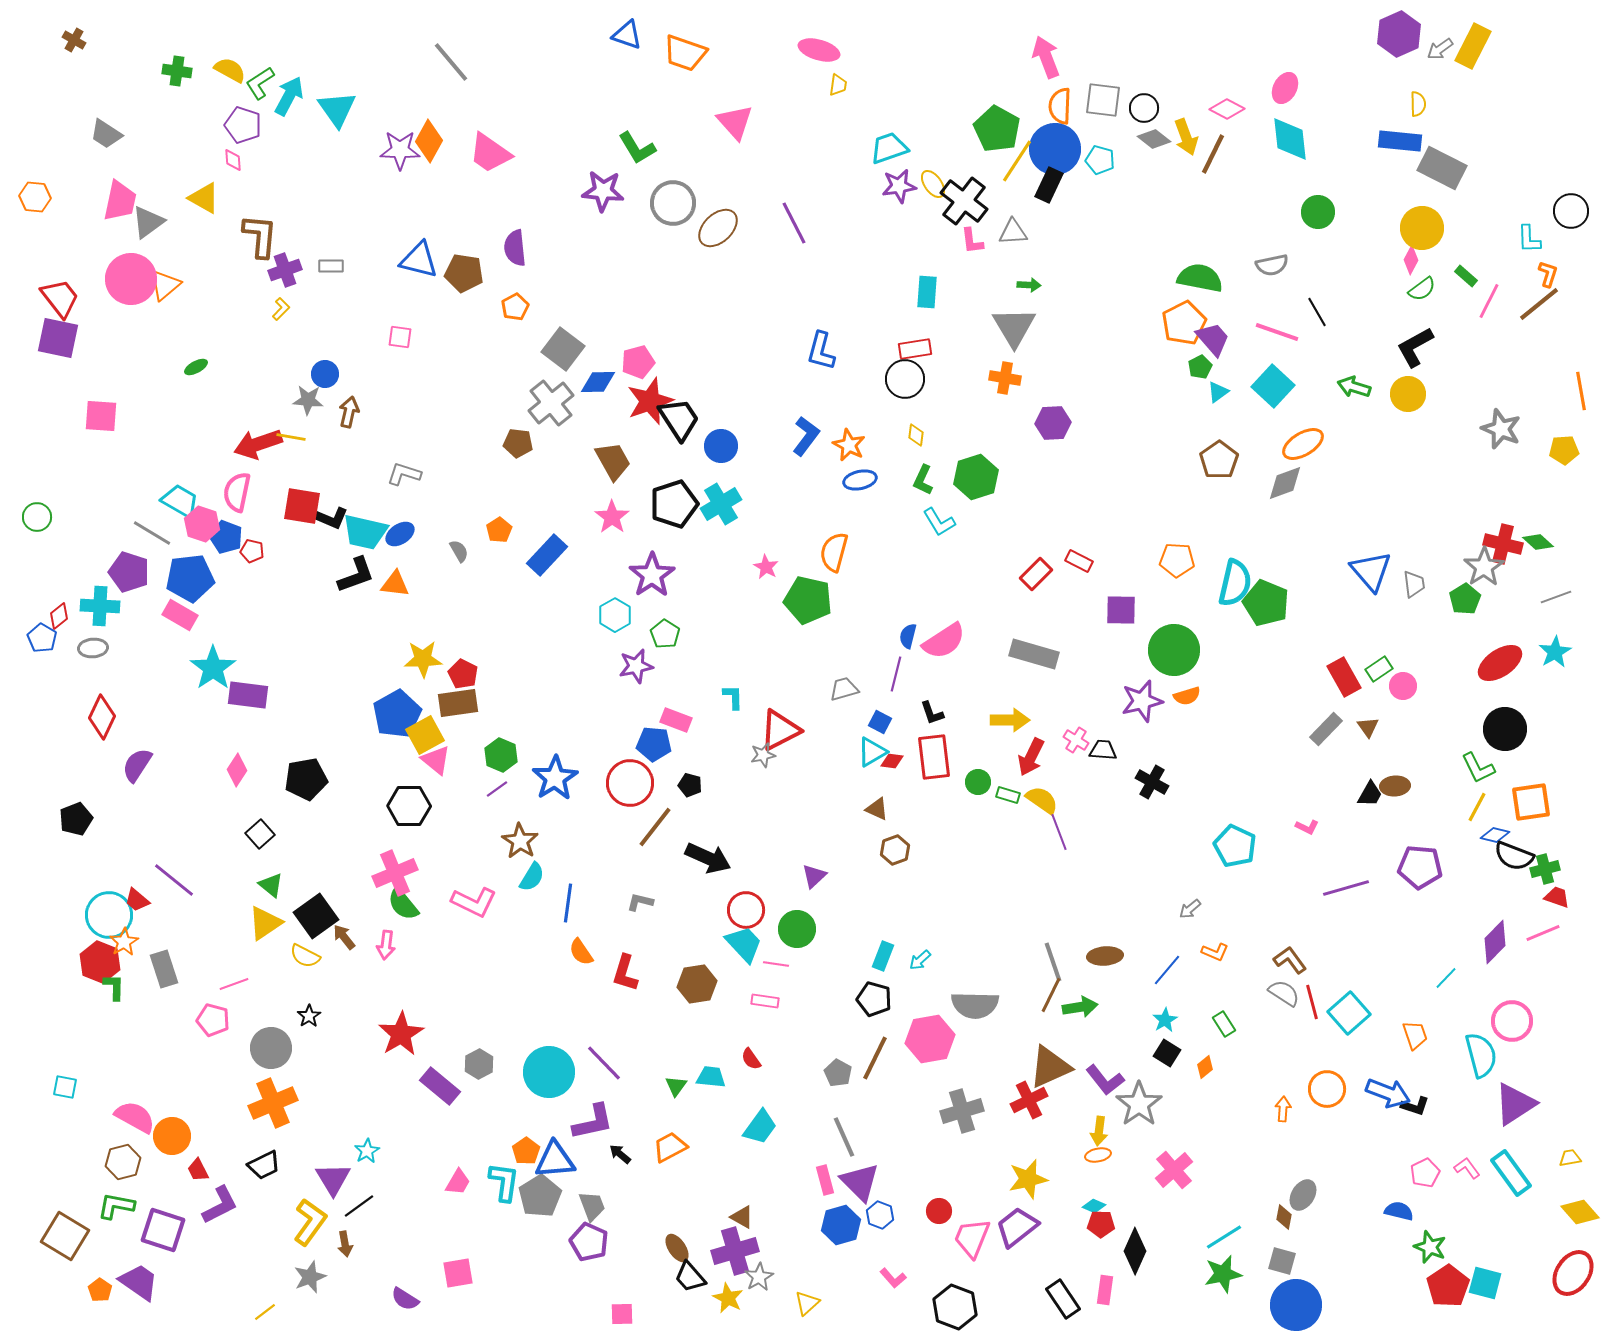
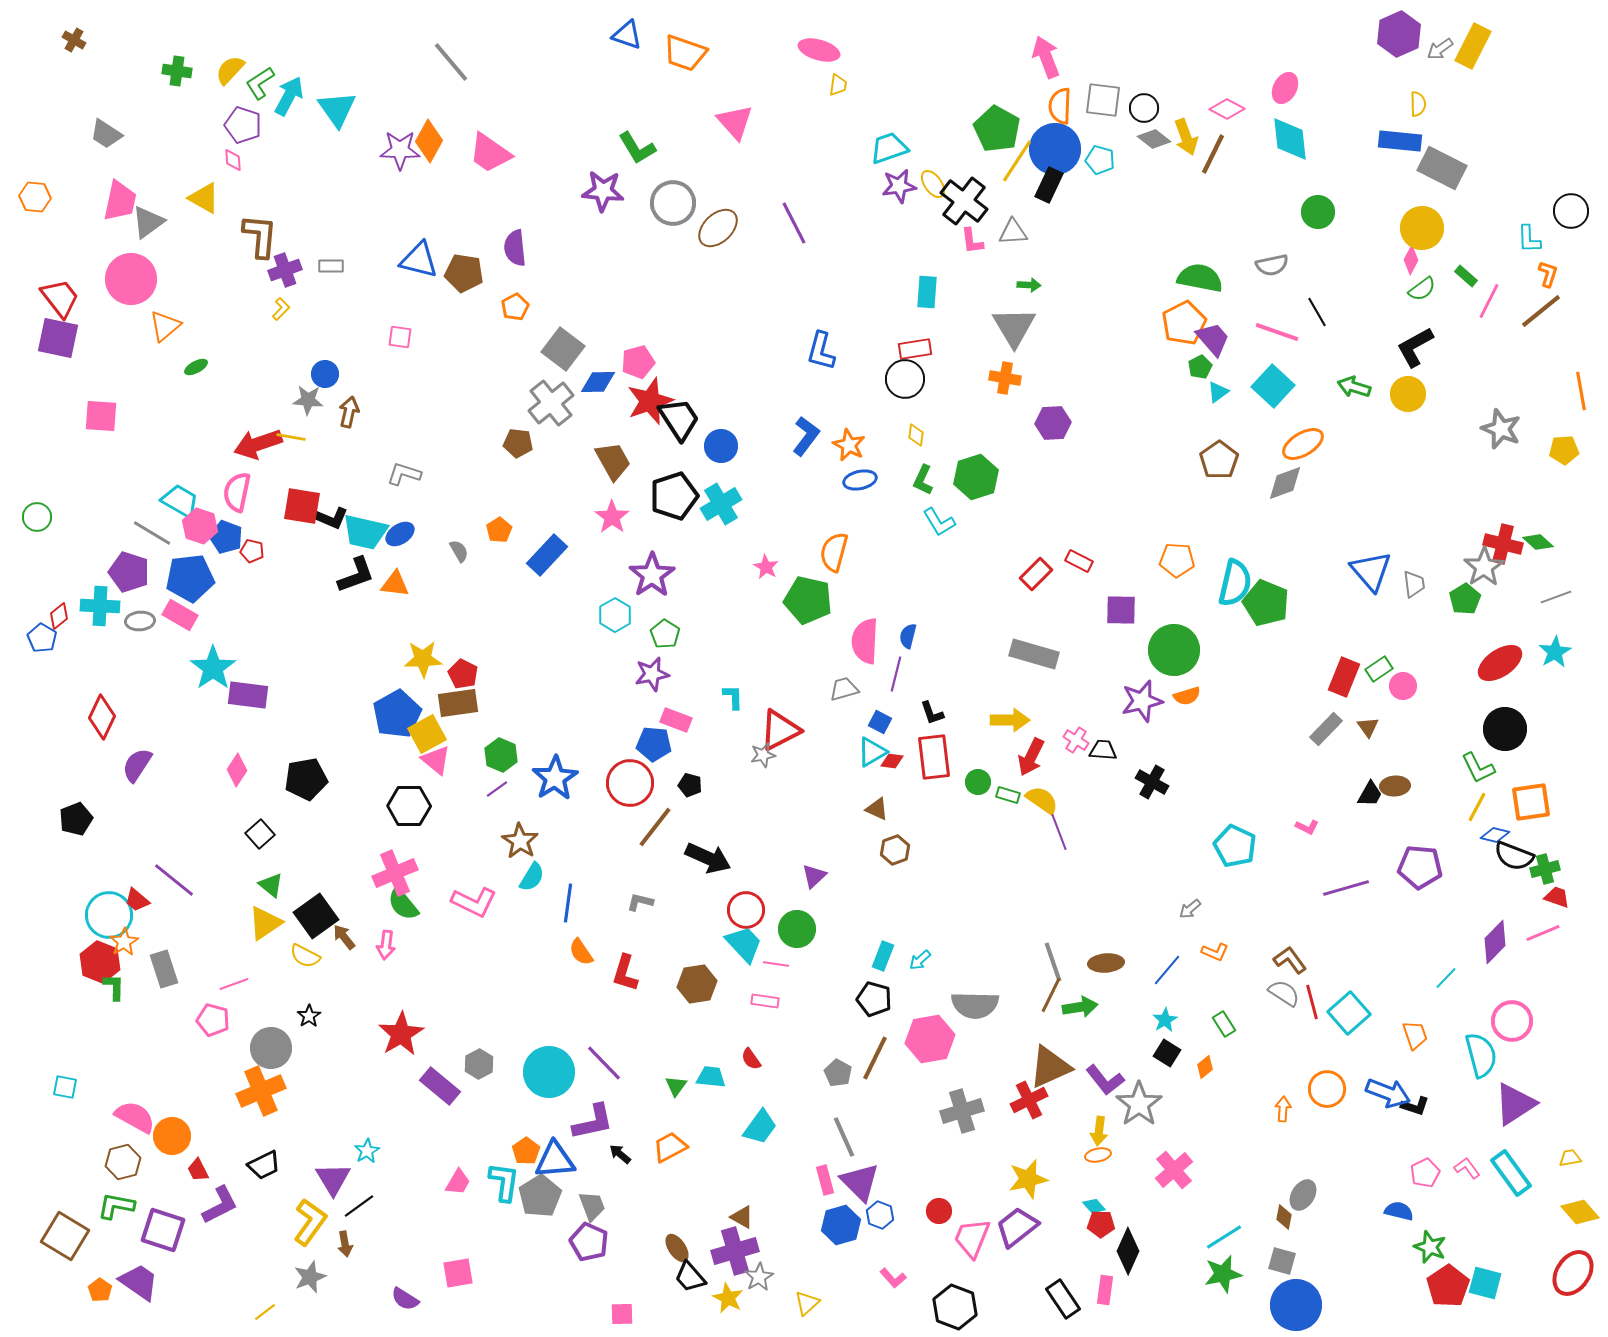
yellow semicircle at (230, 70): rotated 76 degrees counterclockwise
orange triangle at (165, 285): moved 41 px down
brown line at (1539, 304): moved 2 px right, 7 px down
black pentagon at (674, 504): moved 8 px up
pink hexagon at (202, 524): moved 2 px left, 2 px down
pink semicircle at (944, 641): moved 79 px left; rotated 126 degrees clockwise
gray ellipse at (93, 648): moved 47 px right, 27 px up
purple star at (636, 666): moved 16 px right, 8 px down
red rectangle at (1344, 677): rotated 51 degrees clockwise
yellow square at (425, 735): moved 2 px right, 1 px up
brown ellipse at (1105, 956): moved 1 px right, 7 px down
orange cross at (273, 1103): moved 12 px left, 12 px up
cyan diamond at (1094, 1206): rotated 25 degrees clockwise
black diamond at (1135, 1251): moved 7 px left
